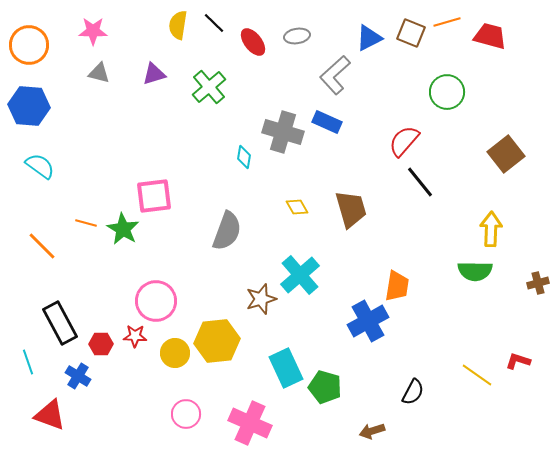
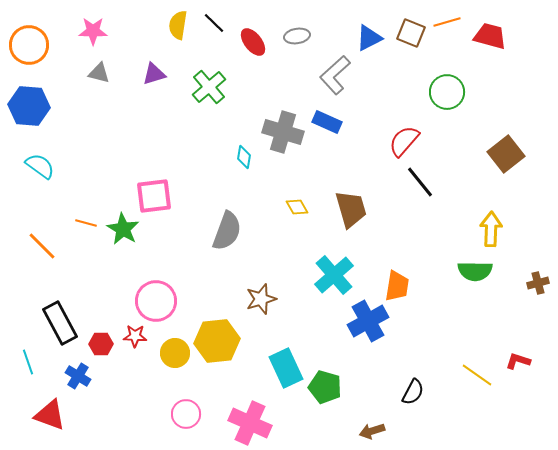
cyan cross at (300, 275): moved 34 px right
